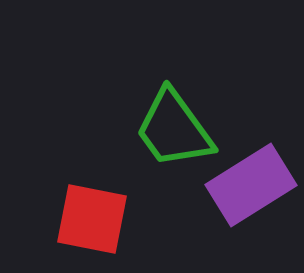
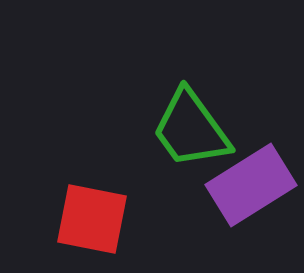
green trapezoid: moved 17 px right
